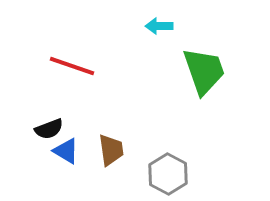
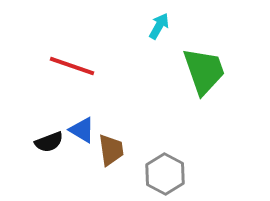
cyan arrow: rotated 120 degrees clockwise
black semicircle: moved 13 px down
blue triangle: moved 16 px right, 21 px up
gray hexagon: moved 3 px left
